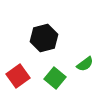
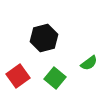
green semicircle: moved 4 px right, 1 px up
